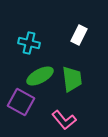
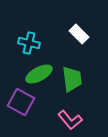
white rectangle: moved 1 px up; rotated 72 degrees counterclockwise
green ellipse: moved 1 px left, 2 px up
pink L-shape: moved 6 px right
